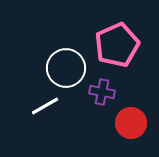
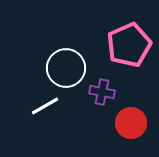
pink pentagon: moved 12 px right
